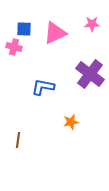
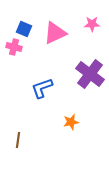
blue square: rotated 21 degrees clockwise
blue L-shape: moved 1 px left, 1 px down; rotated 30 degrees counterclockwise
